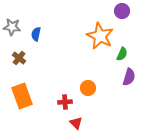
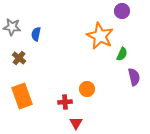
purple semicircle: moved 5 px right; rotated 30 degrees counterclockwise
orange circle: moved 1 px left, 1 px down
red triangle: rotated 16 degrees clockwise
